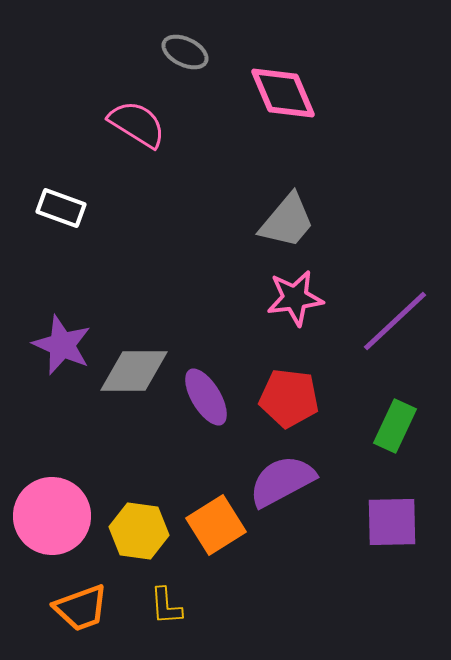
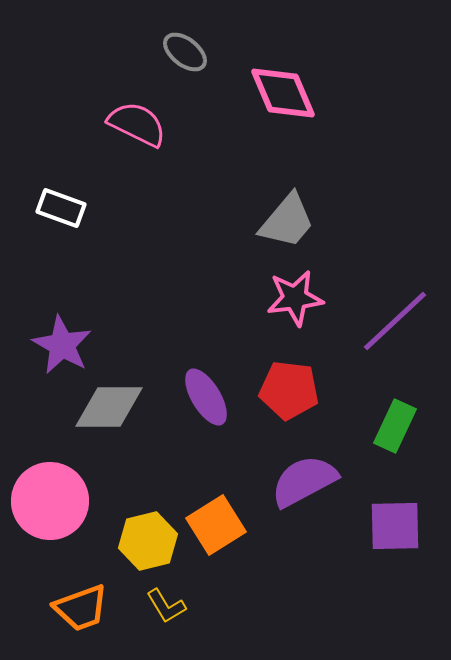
gray ellipse: rotated 12 degrees clockwise
pink semicircle: rotated 6 degrees counterclockwise
purple star: rotated 6 degrees clockwise
gray diamond: moved 25 px left, 36 px down
red pentagon: moved 8 px up
purple semicircle: moved 22 px right
pink circle: moved 2 px left, 15 px up
purple square: moved 3 px right, 4 px down
yellow hexagon: moved 9 px right, 10 px down; rotated 22 degrees counterclockwise
yellow L-shape: rotated 27 degrees counterclockwise
